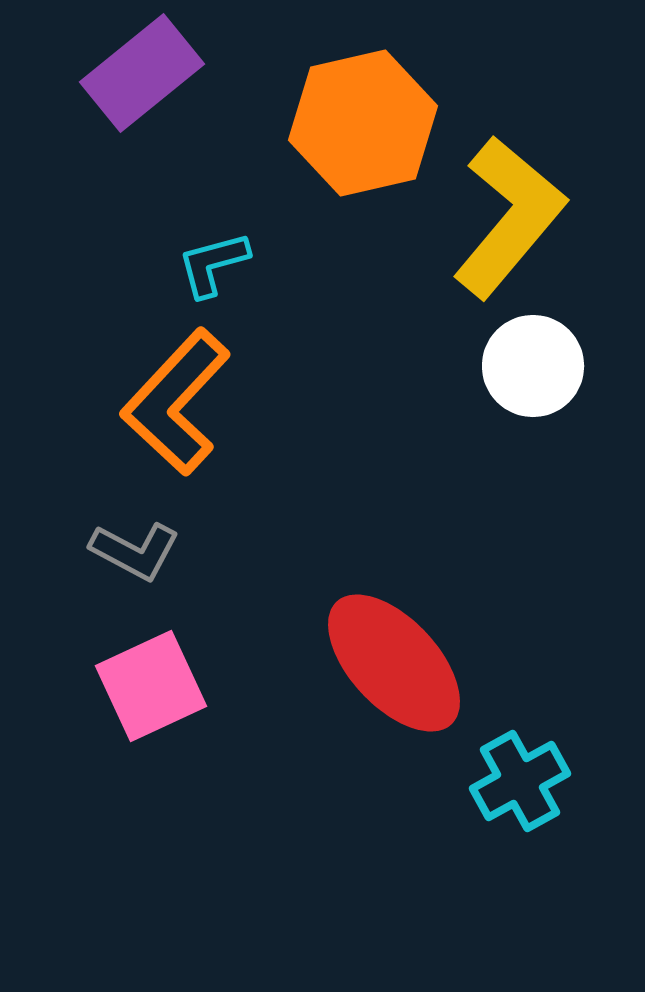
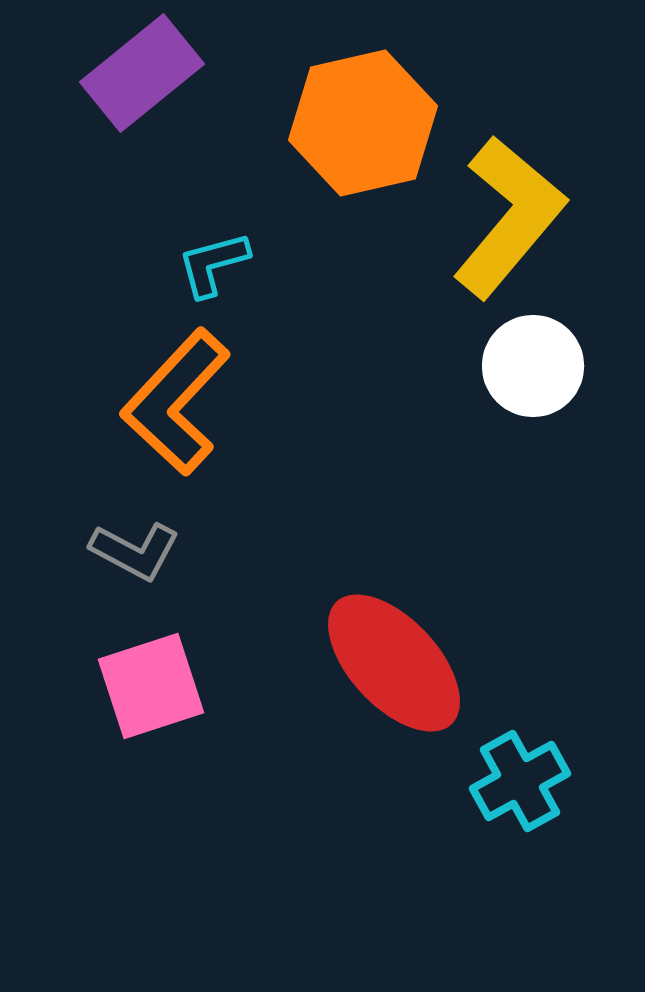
pink square: rotated 7 degrees clockwise
